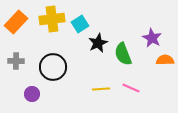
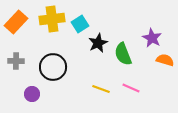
orange semicircle: rotated 18 degrees clockwise
yellow line: rotated 24 degrees clockwise
